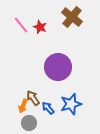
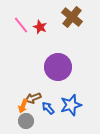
brown arrow: rotated 77 degrees counterclockwise
blue star: moved 1 px down
gray circle: moved 3 px left, 2 px up
